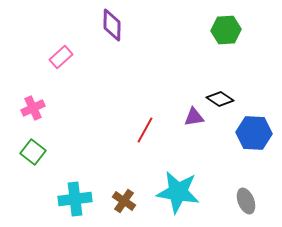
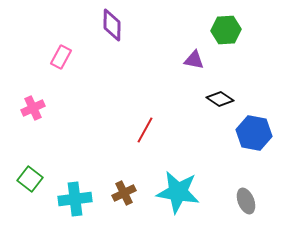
pink rectangle: rotated 20 degrees counterclockwise
purple triangle: moved 57 px up; rotated 20 degrees clockwise
blue hexagon: rotated 8 degrees clockwise
green square: moved 3 px left, 27 px down
brown cross: moved 8 px up; rotated 30 degrees clockwise
